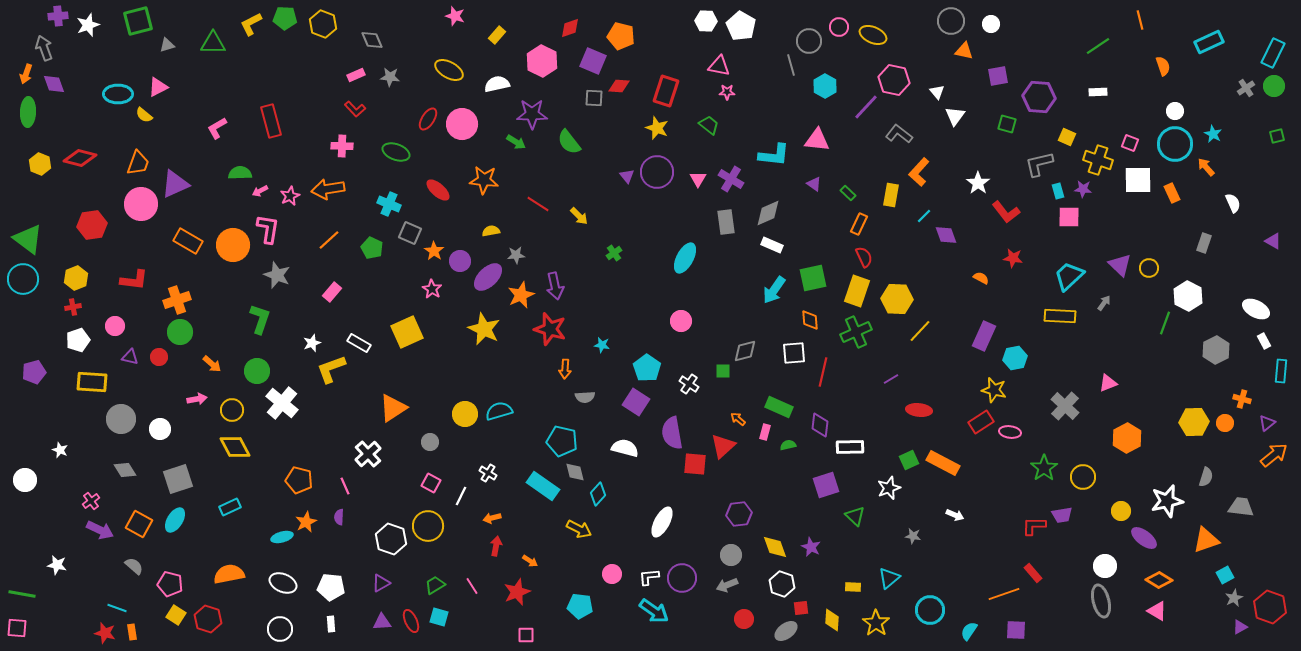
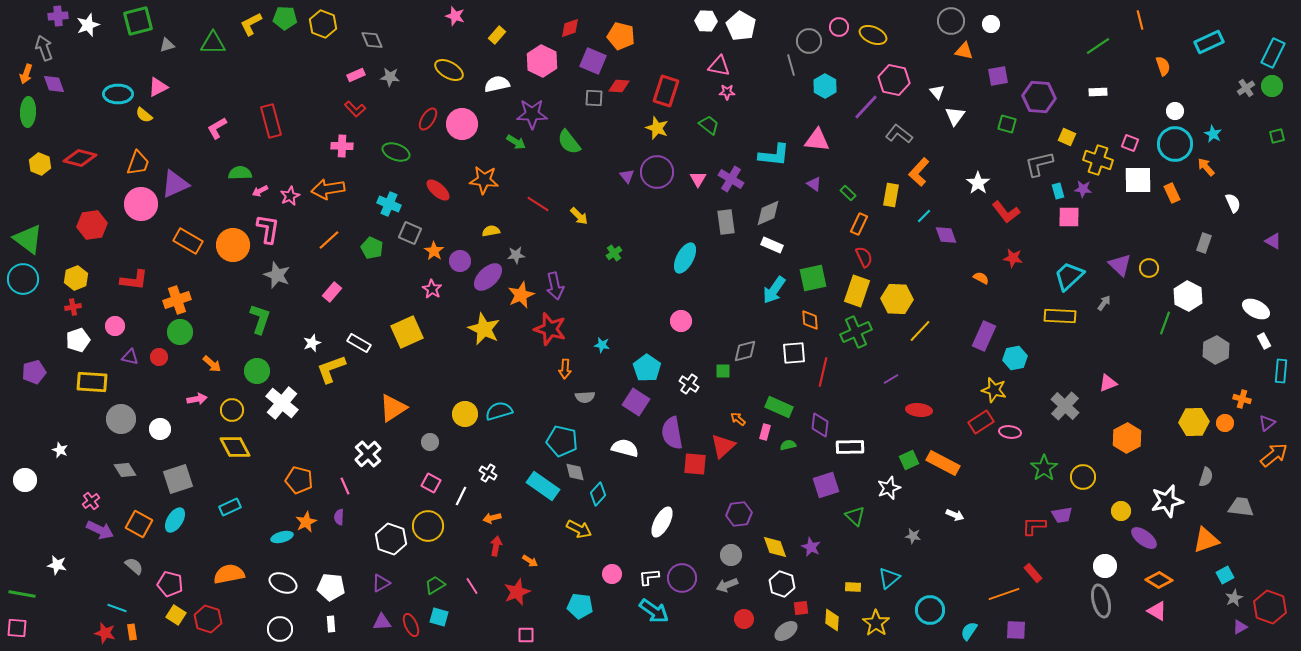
green circle at (1274, 86): moved 2 px left
red ellipse at (411, 621): moved 4 px down
